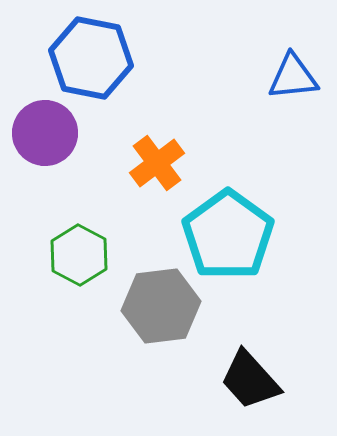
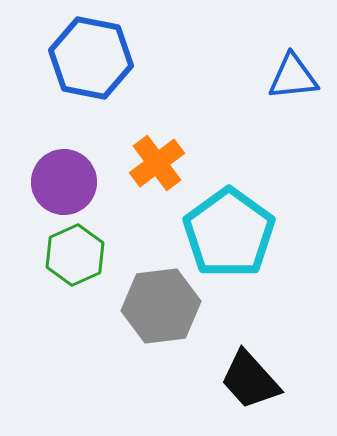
purple circle: moved 19 px right, 49 px down
cyan pentagon: moved 1 px right, 2 px up
green hexagon: moved 4 px left; rotated 8 degrees clockwise
